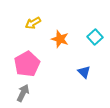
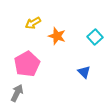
orange star: moved 3 px left, 3 px up
gray arrow: moved 6 px left
